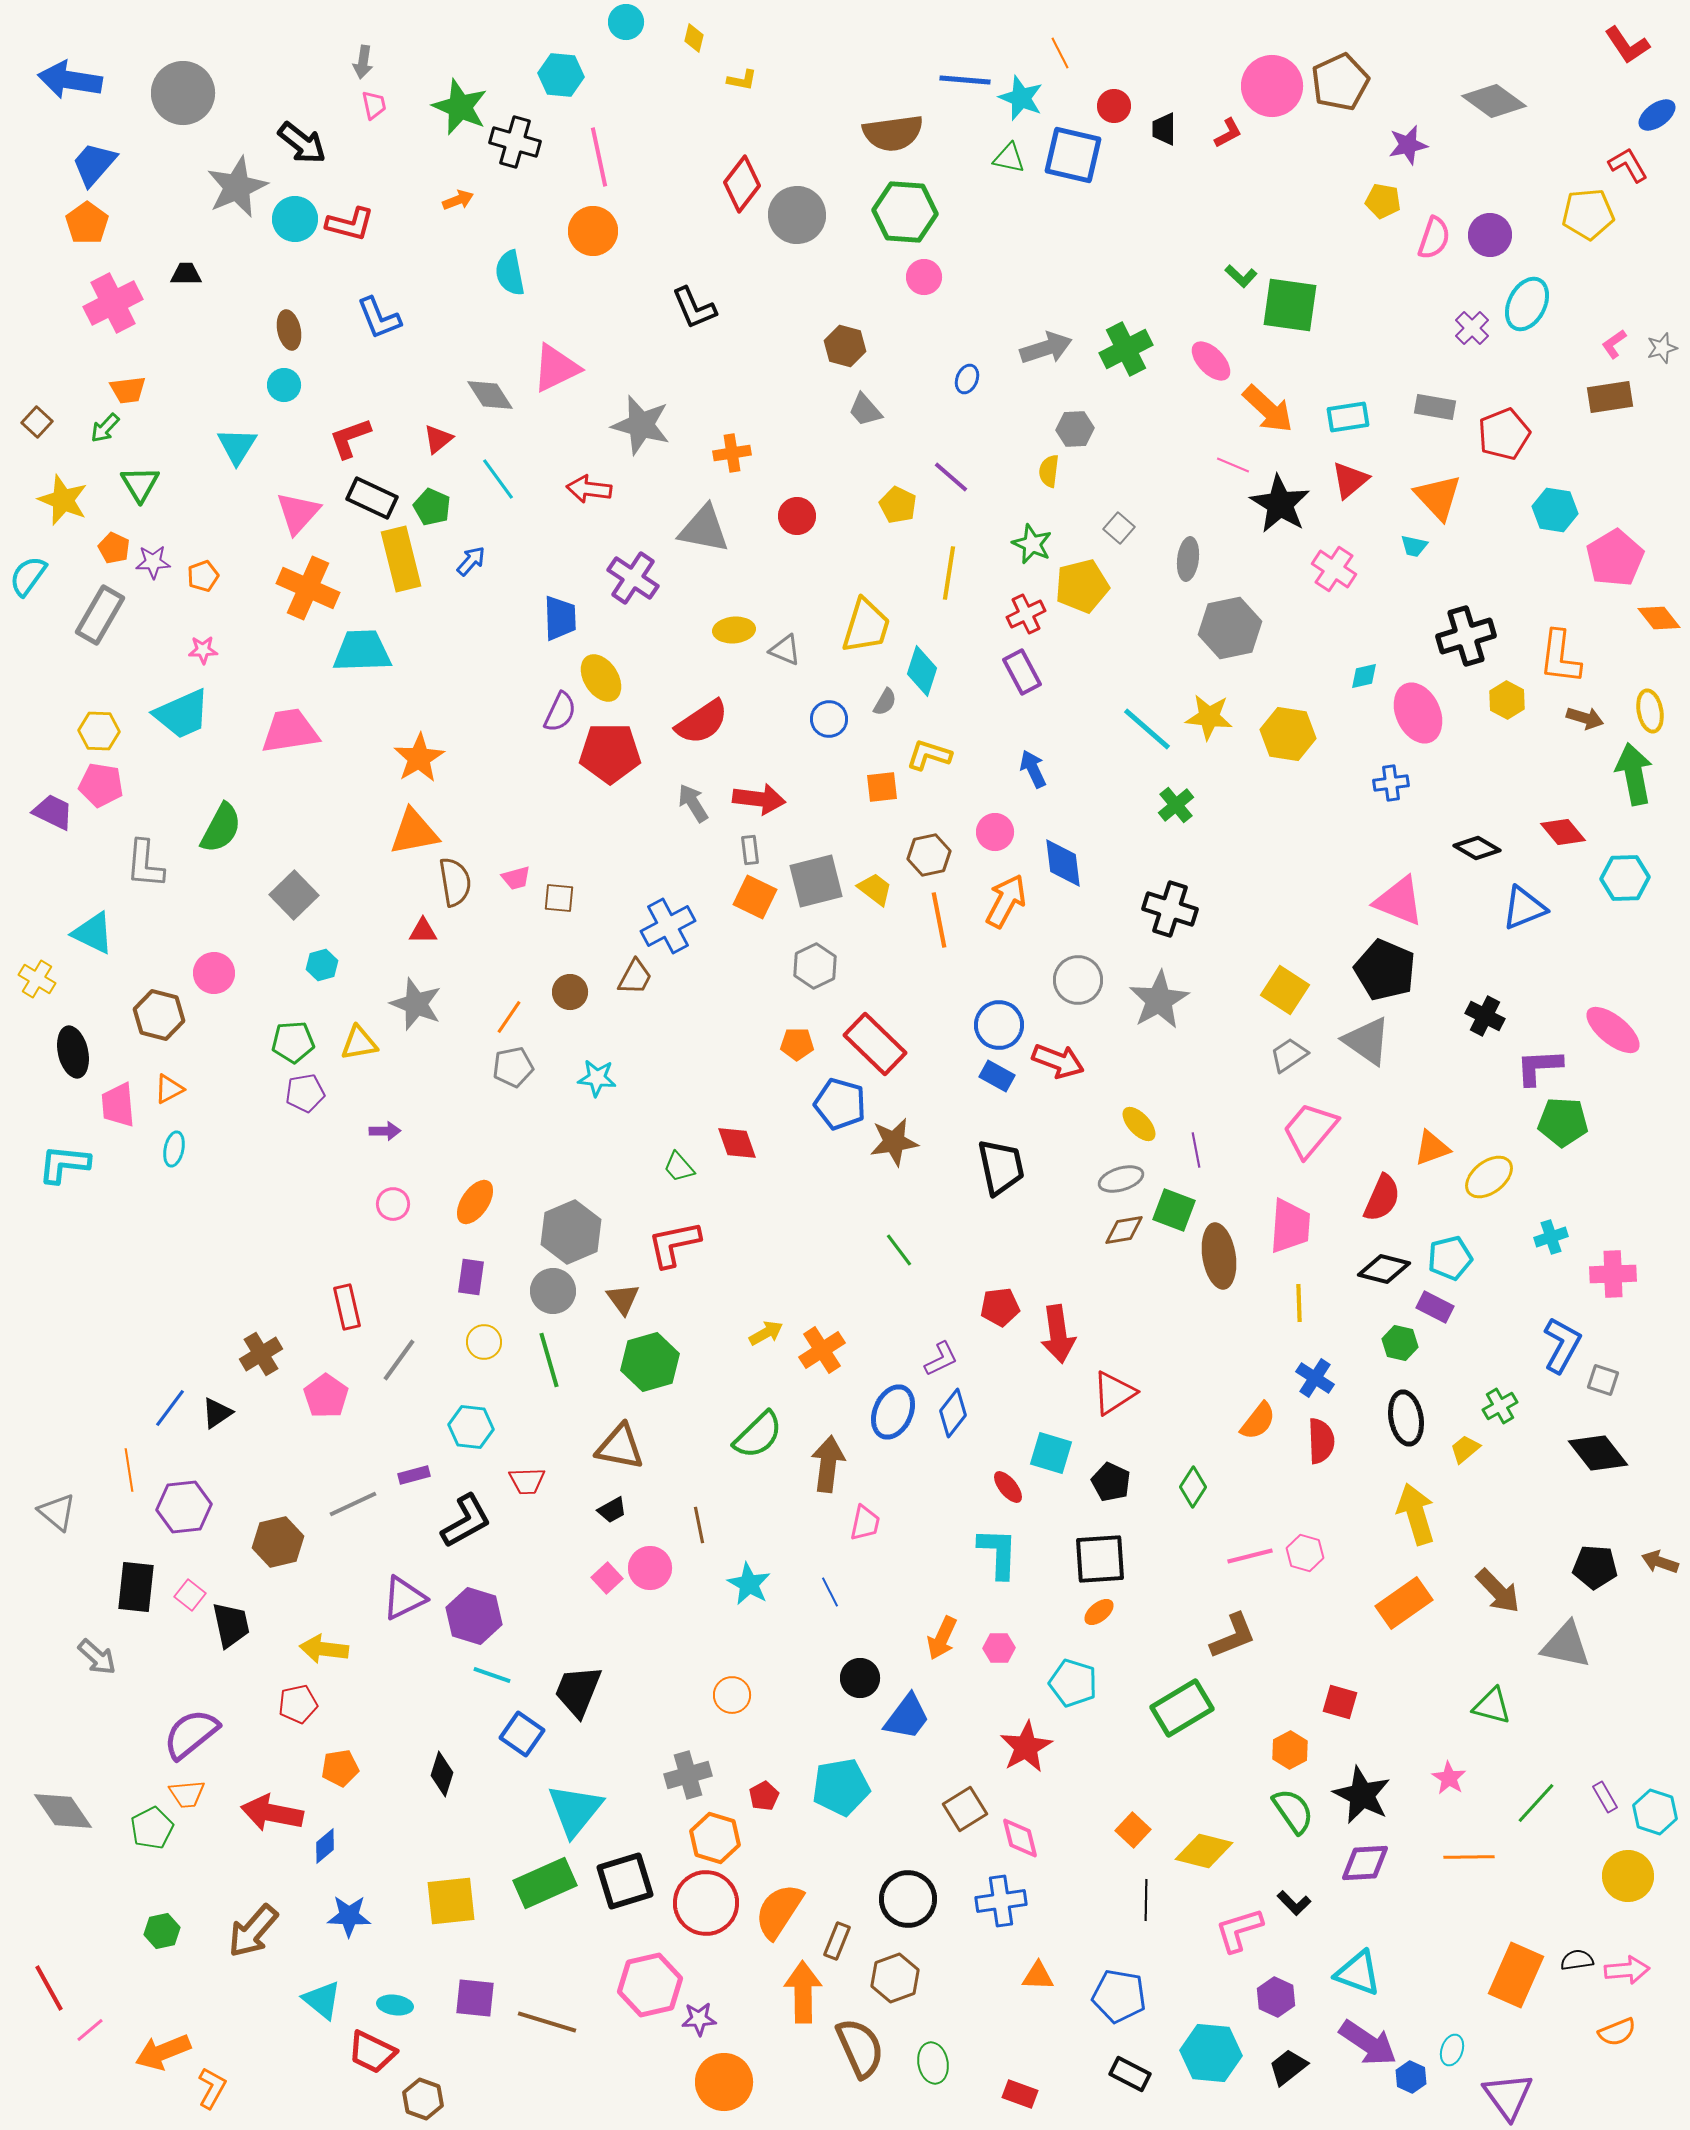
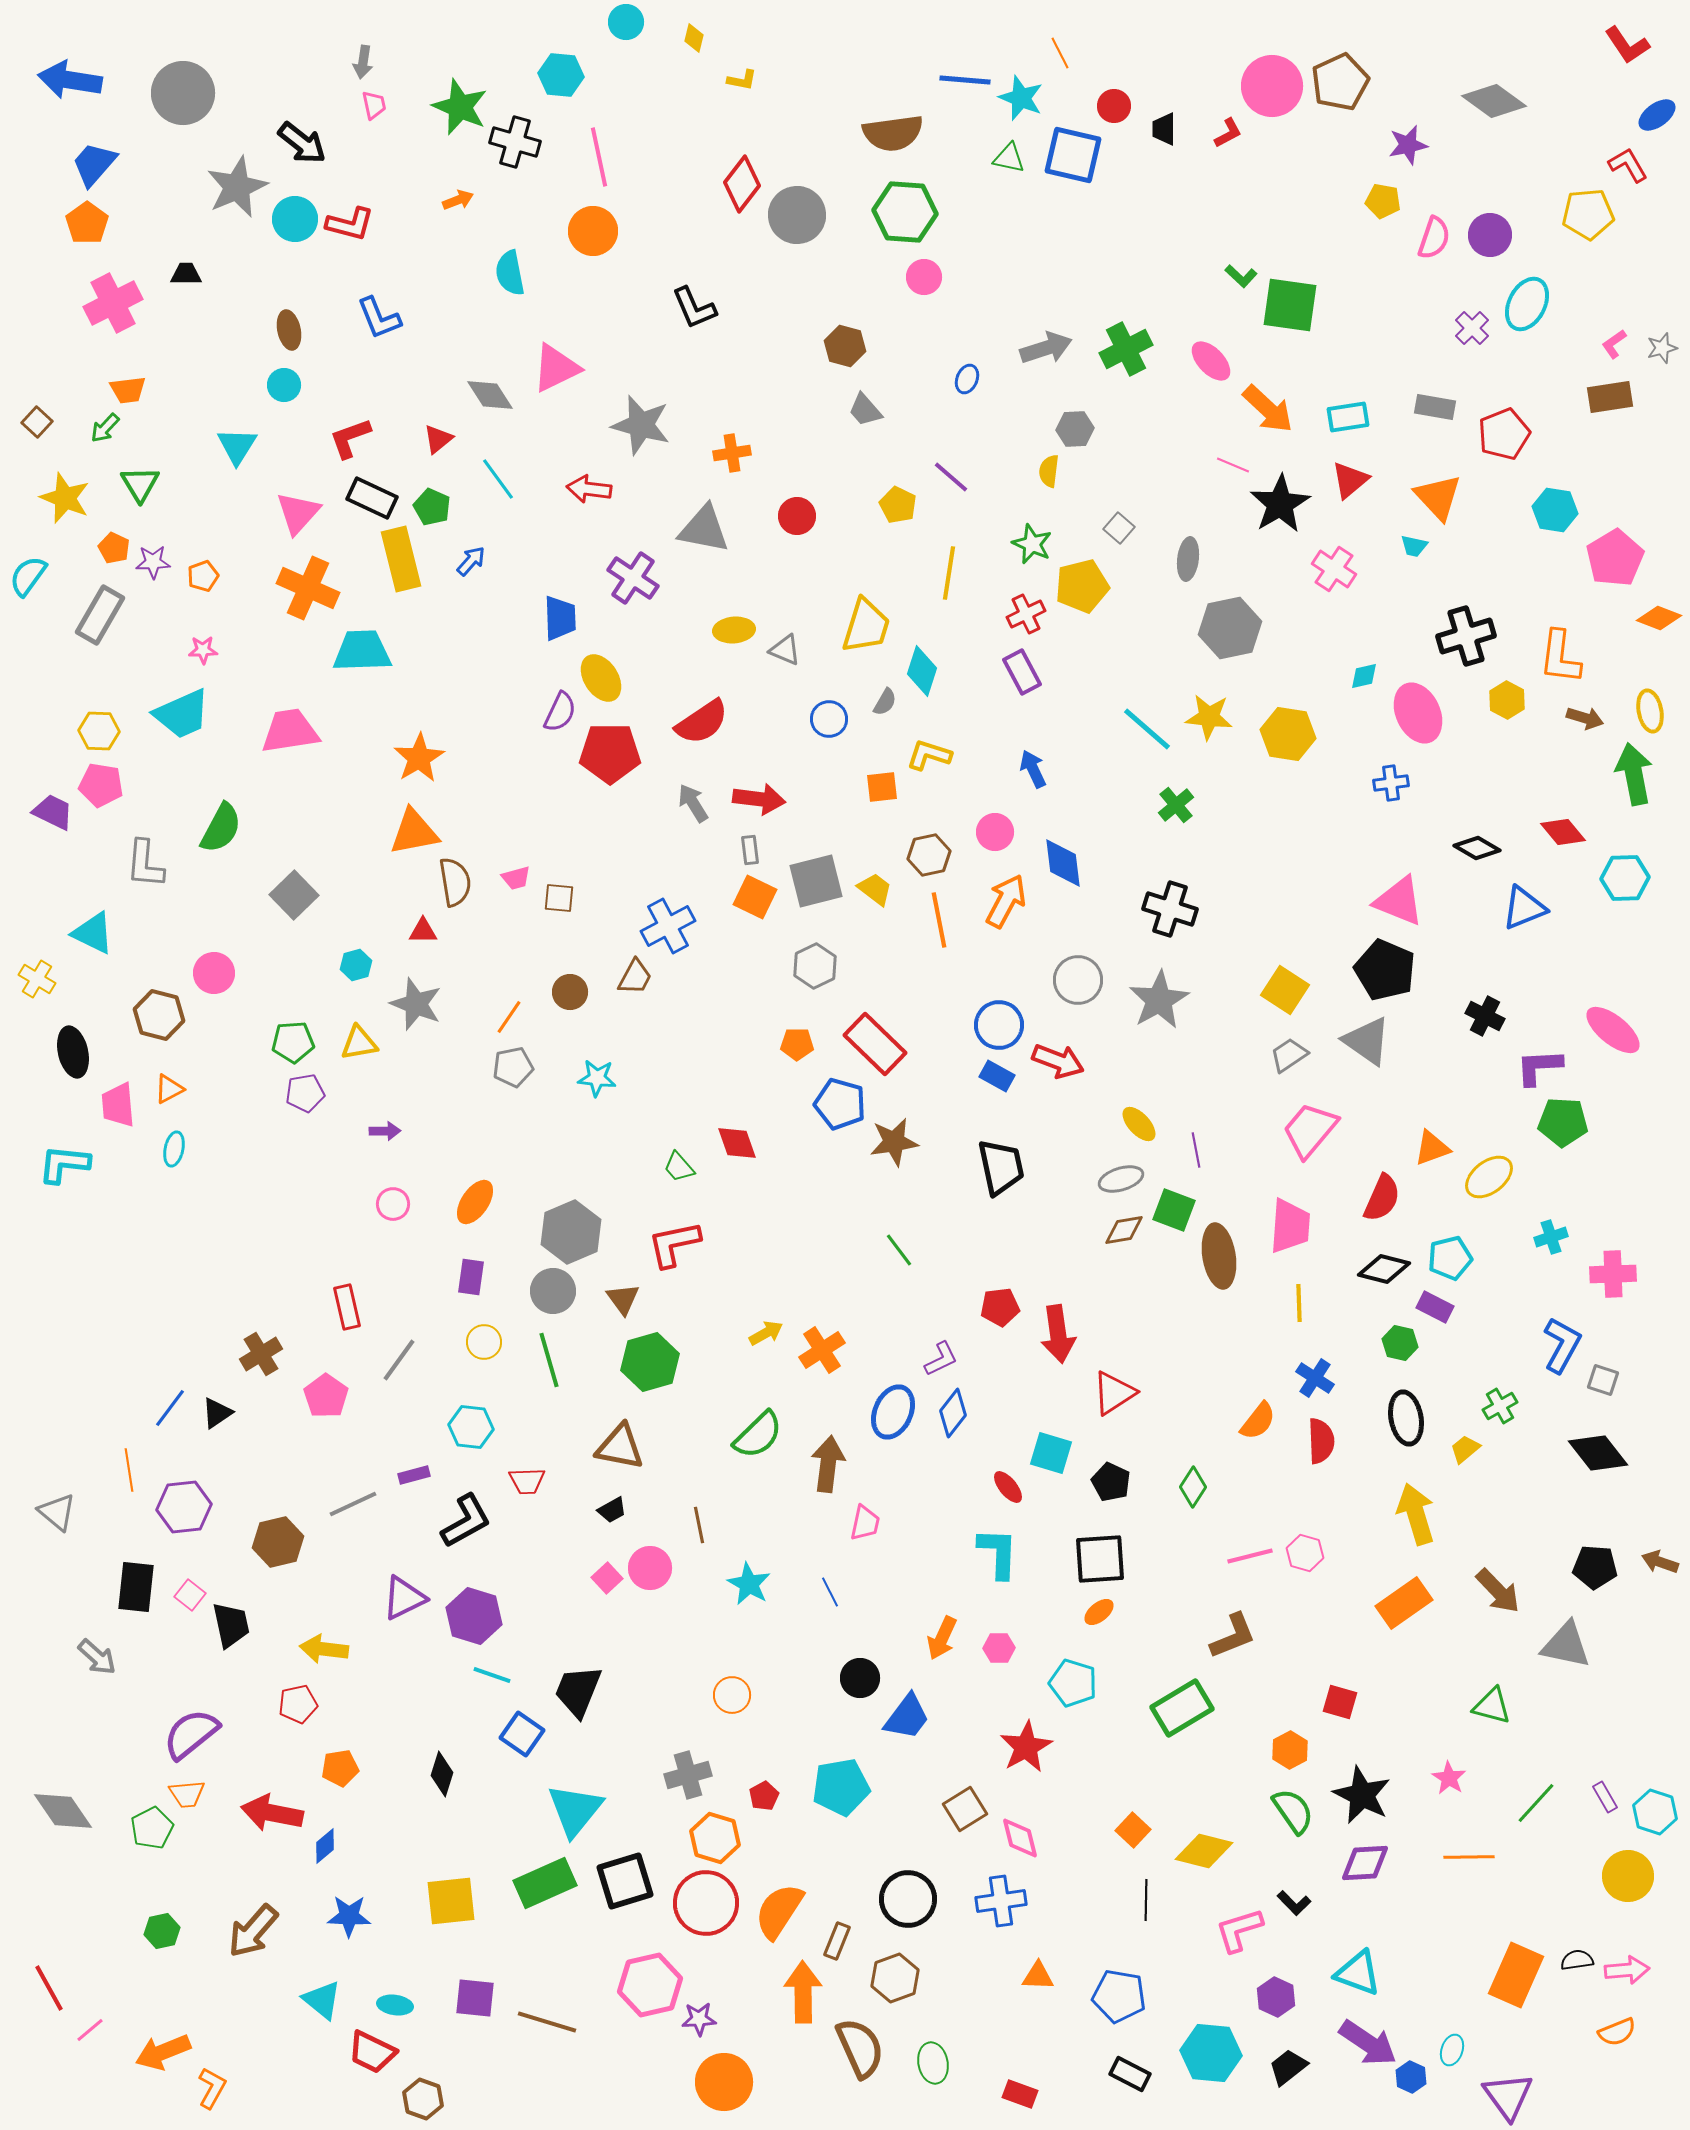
yellow star at (63, 500): moved 2 px right, 2 px up
black star at (1280, 504): rotated 10 degrees clockwise
orange diamond at (1659, 618): rotated 30 degrees counterclockwise
cyan hexagon at (322, 965): moved 34 px right
